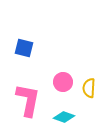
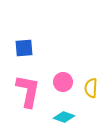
blue square: rotated 18 degrees counterclockwise
yellow semicircle: moved 2 px right
pink L-shape: moved 9 px up
